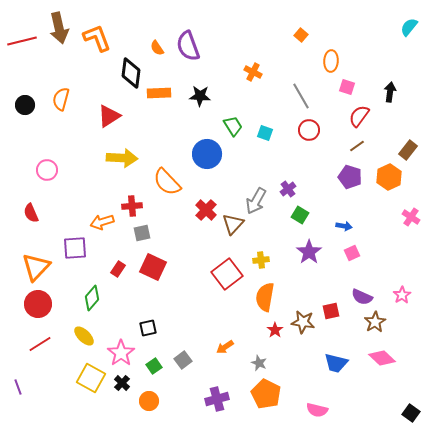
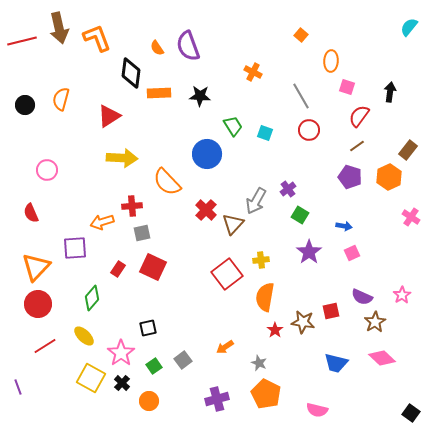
red line at (40, 344): moved 5 px right, 2 px down
